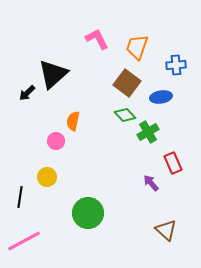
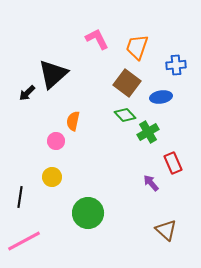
yellow circle: moved 5 px right
